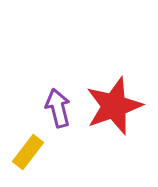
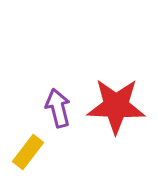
red star: moved 2 px right; rotated 22 degrees clockwise
